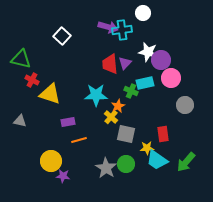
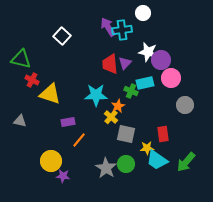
purple arrow: rotated 138 degrees counterclockwise
orange line: rotated 35 degrees counterclockwise
